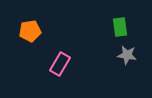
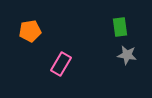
pink rectangle: moved 1 px right
